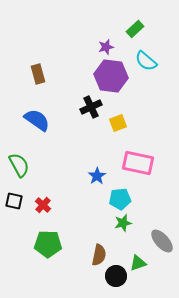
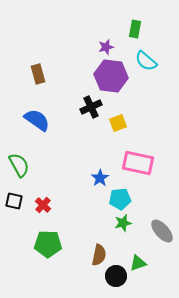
green rectangle: rotated 36 degrees counterclockwise
blue star: moved 3 px right, 2 px down
gray ellipse: moved 10 px up
